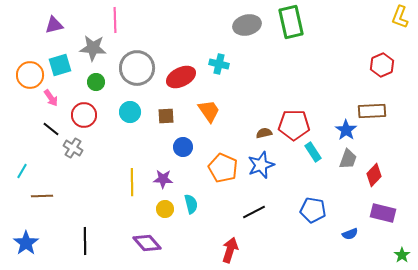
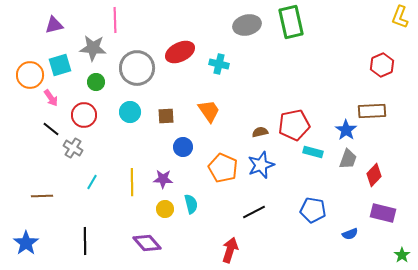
red ellipse at (181, 77): moved 1 px left, 25 px up
red pentagon at (294, 125): rotated 12 degrees counterclockwise
brown semicircle at (264, 133): moved 4 px left, 1 px up
cyan rectangle at (313, 152): rotated 42 degrees counterclockwise
cyan line at (22, 171): moved 70 px right, 11 px down
